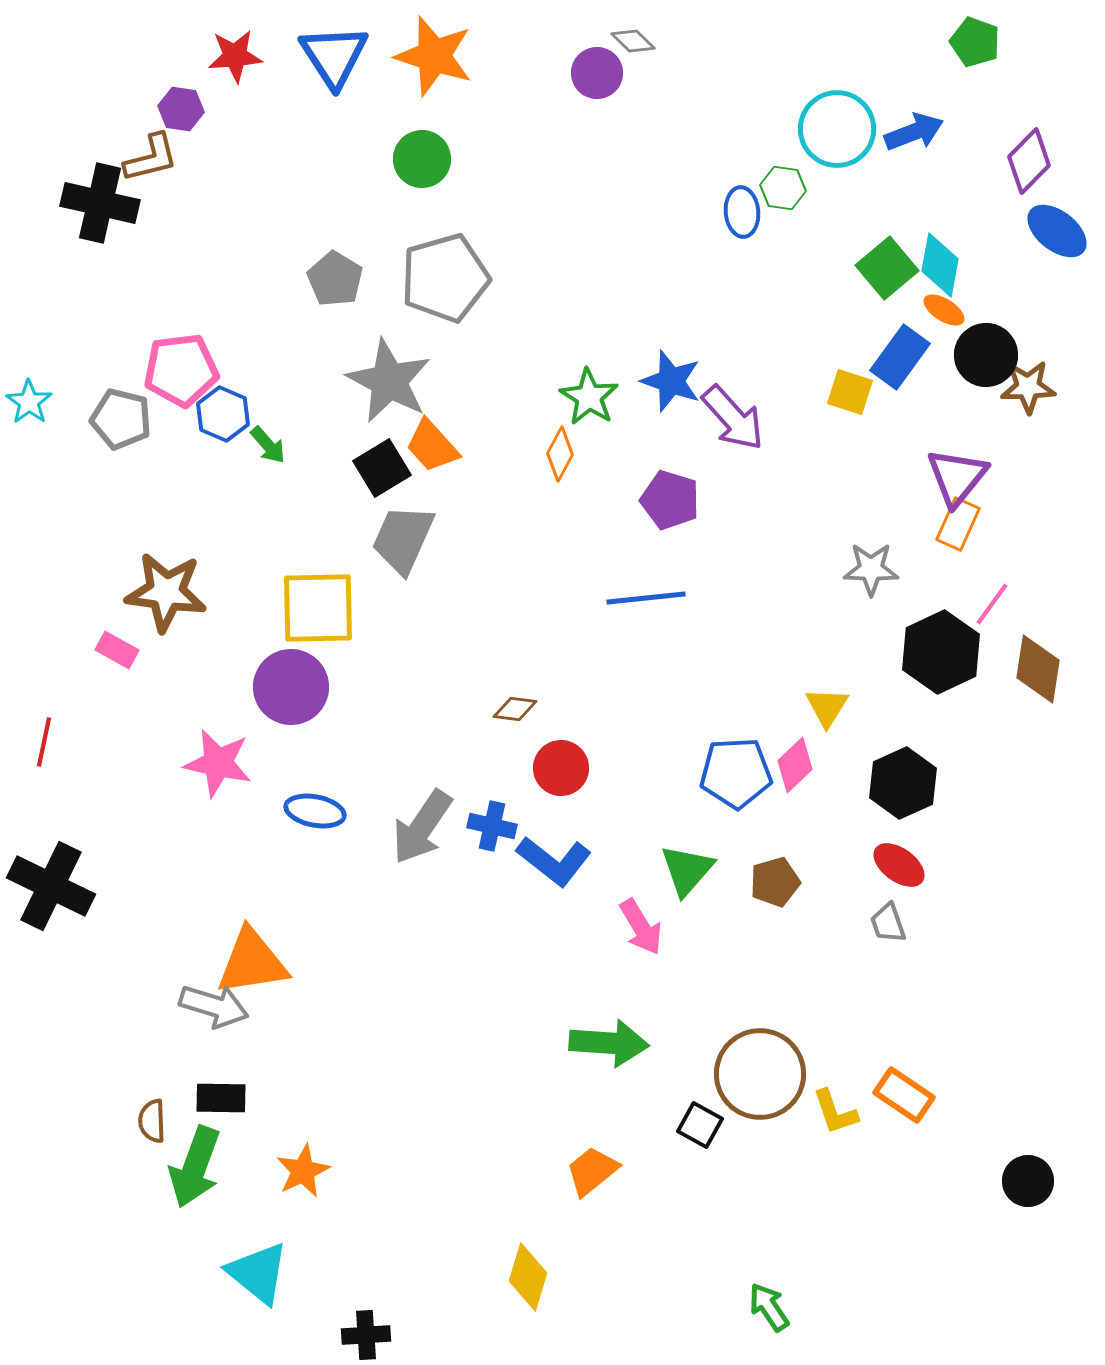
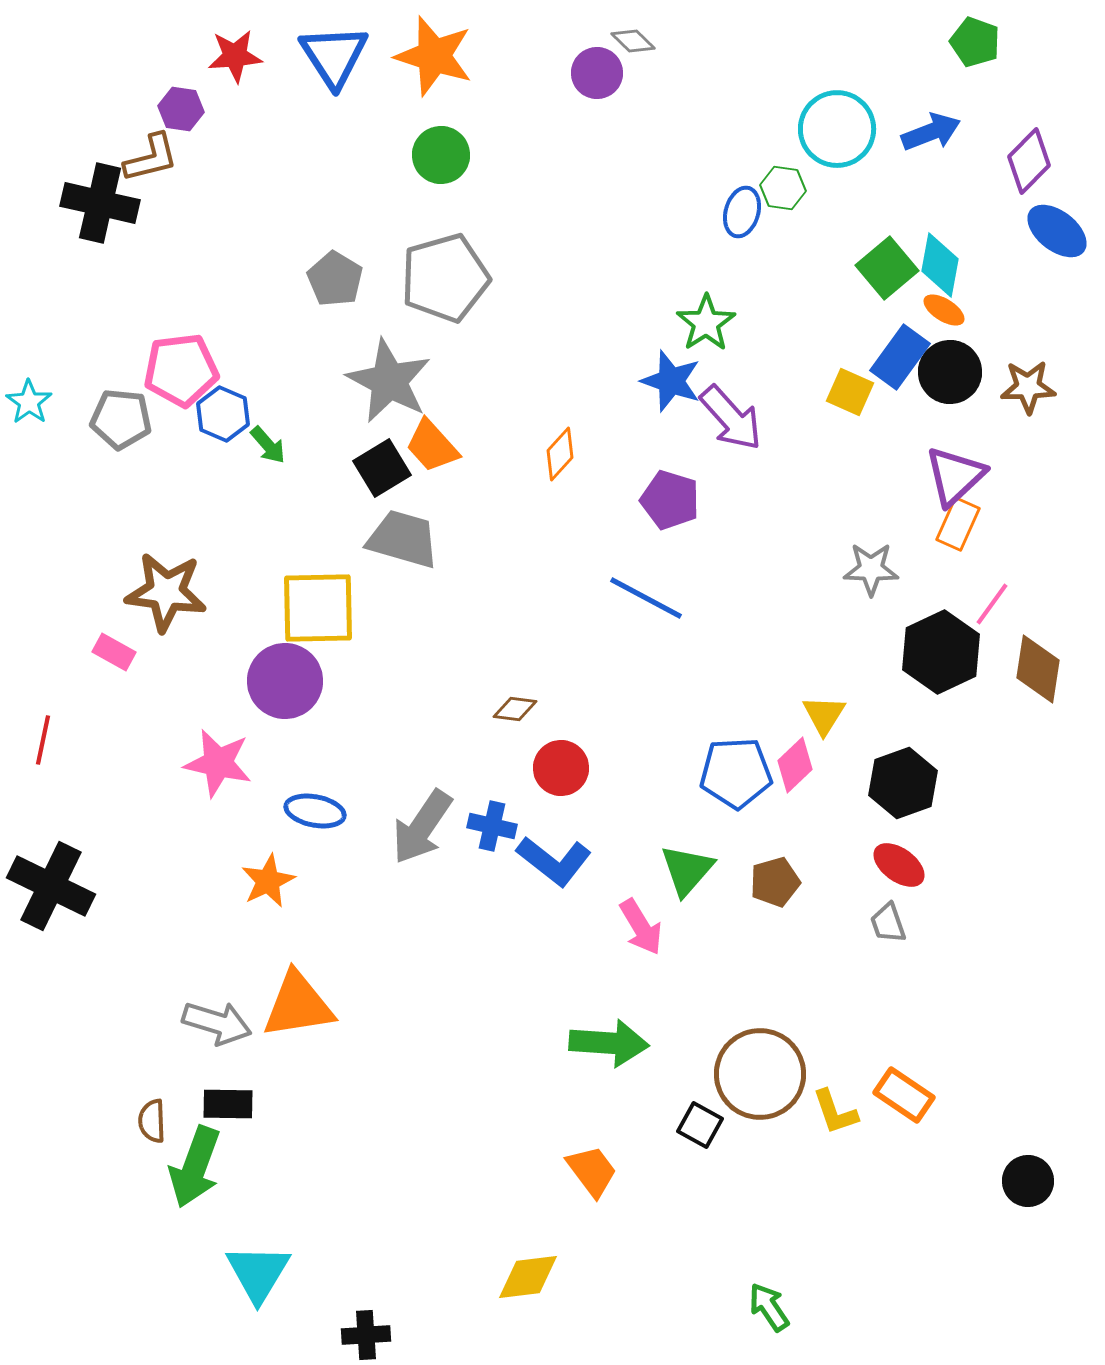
blue arrow at (914, 132): moved 17 px right
green circle at (422, 159): moved 19 px right, 4 px up
blue ellipse at (742, 212): rotated 21 degrees clockwise
black circle at (986, 355): moved 36 px left, 17 px down
yellow square at (850, 392): rotated 6 degrees clockwise
green star at (589, 397): moved 117 px right, 74 px up; rotated 6 degrees clockwise
purple arrow at (733, 418): moved 2 px left
gray pentagon at (121, 419): rotated 8 degrees counterclockwise
orange diamond at (560, 454): rotated 14 degrees clockwise
purple triangle at (957, 477): moved 2 px left, 1 px up; rotated 8 degrees clockwise
gray trapezoid at (403, 539): rotated 82 degrees clockwise
blue line at (646, 598): rotated 34 degrees clockwise
pink rectangle at (117, 650): moved 3 px left, 2 px down
purple circle at (291, 687): moved 6 px left, 6 px up
yellow triangle at (827, 707): moved 3 px left, 8 px down
red line at (44, 742): moved 1 px left, 2 px up
black hexagon at (903, 783): rotated 4 degrees clockwise
orange triangle at (252, 962): moved 46 px right, 43 px down
gray arrow at (214, 1006): moved 3 px right, 17 px down
black rectangle at (221, 1098): moved 7 px right, 6 px down
orange star at (303, 1171): moved 35 px left, 290 px up
orange trapezoid at (592, 1171): rotated 92 degrees clockwise
cyan triangle at (258, 1273): rotated 22 degrees clockwise
yellow diamond at (528, 1277): rotated 66 degrees clockwise
